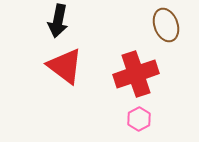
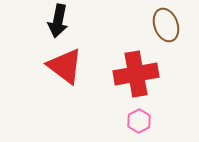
red cross: rotated 9 degrees clockwise
pink hexagon: moved 2 px down
